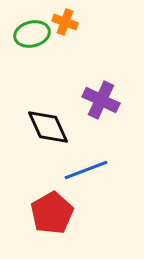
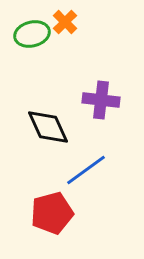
orange cross: rotated 25 degrees clockwise
purple cross: rotated 18 degrees counterclockwise
blue line: rotated 15 degrees counterclockwise
red pentagon: rotated 15 degrees clockwise
